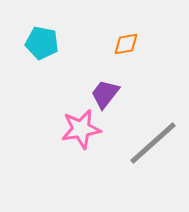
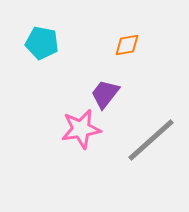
orange diamond: moved 1 px right, 1 px down
gray line: moved 2 px left, 3 px up
